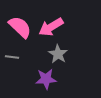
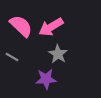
pink semicircle: moved 1 px right, 1 px up
gray line: rotated 24 degrees clockwise
